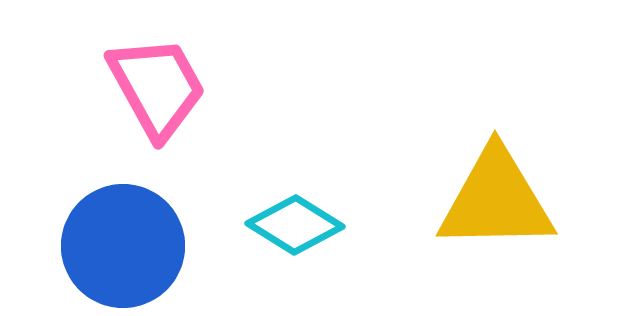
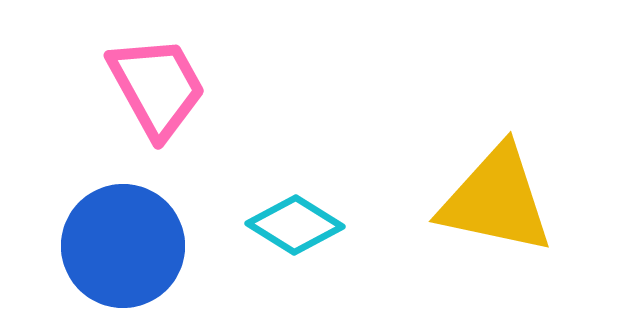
yellow triangle: rotated 13 degrees clockwise
